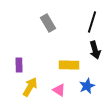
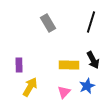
black line: moved 1 px left
black arrow: moved 2 px left, 10 px down; rotated 12 degrees counterclockwise
pink triangle: moved 5 px right, 2 px down; rotated 40 degrees clockwise
